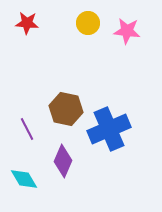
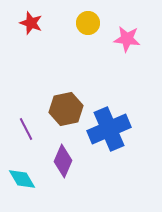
red star: moved 4 px right; rotated 15 degrees clockwise
pink star: moved 8 px down
brown hexagon: rotated 24 degrees counterclockwise
purple line: moved 1 px left
cyan diamond: moved 2 px left
